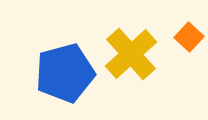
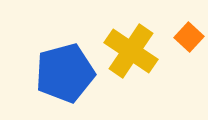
yellow cross: moved 3 px up; rotated 14 degrees counterclockwise
